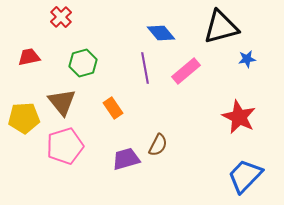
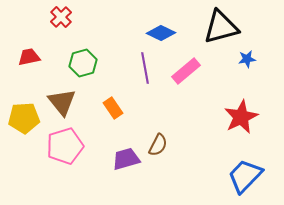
blue diamond: rotated 24 degrees counterclockwise
red star: moved 2 px right; rotated 20 degrees clockwise
